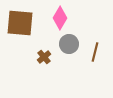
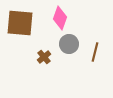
pink diamond: rotated 10 degrees counterclockwise
